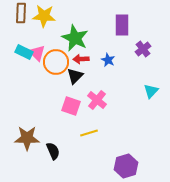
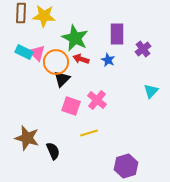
purple rectangle: moved 5 px left, 9 px down
red arrow: rotated 21 degrees clockwise
black triangle: moved 13 px left, 3 px down
brown star: rotated 15 degrees clockwise
